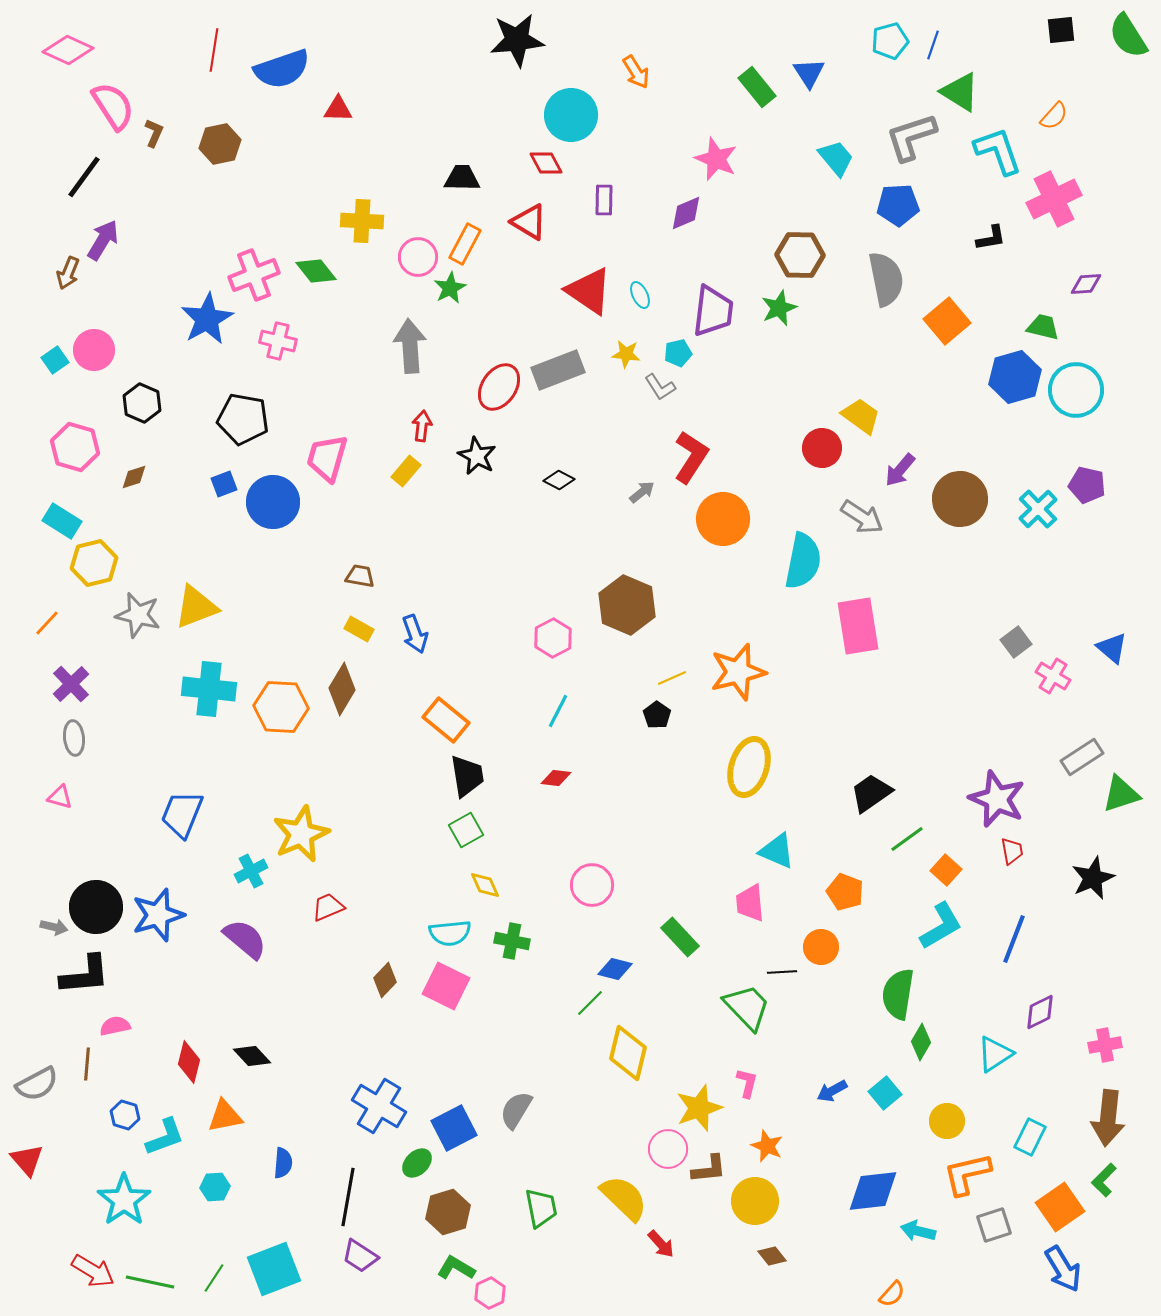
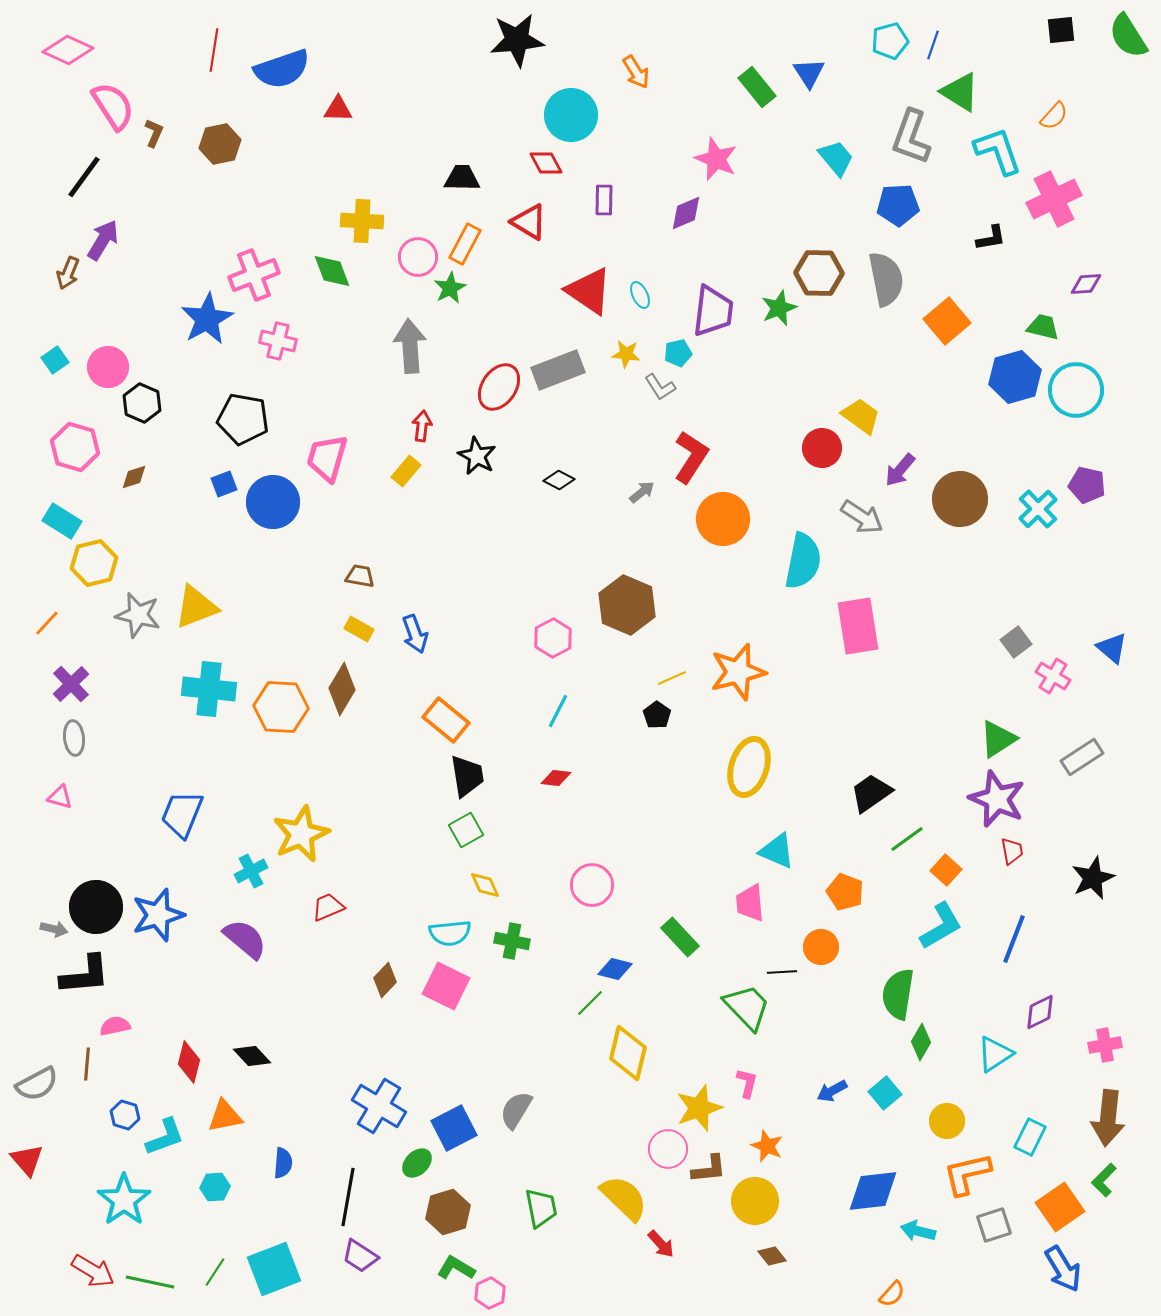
gray L-shape at (911, 137): rotated 52 degrees counterclockwise
brown hexagon at (800, 255): moved 19 px right, 18 px down
green diamond at (316, 271): moved 16 px right; rotated 18 degrees clockwise
pink circle at (94, 350): moved 14 px right, 17 px down
green triangle at (1121, 794): moved 123 px left, 55 px up; rotated 15 degrees counterclockwise
gray arrow at (54, 927): moved 2 px down
green line at (214, 1278): moved 1 px right, 6 px up
